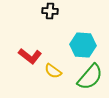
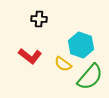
black cross: moved 11 px left, 8 px down
cyan hexagon: moved 2 px left; rotated 15 degrees clockwise
yellow semicircle: moved 10 px right, 7 px up
